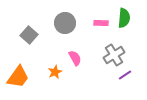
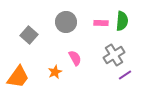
green semicircle: moved 2 px left, 3 px down
gray circle: moved 1 px right, 1 px up
